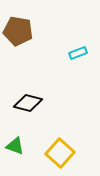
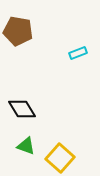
black diamond: moved 6 px left, 6 px down; rotated 44 degrees clockwise
green triangle: moved 11 px right
yellow square: moved 5 px down
